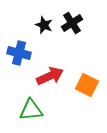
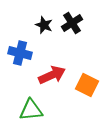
blue cross: moved 1 px right
red arrow: moved 2 px right, 1 px up
